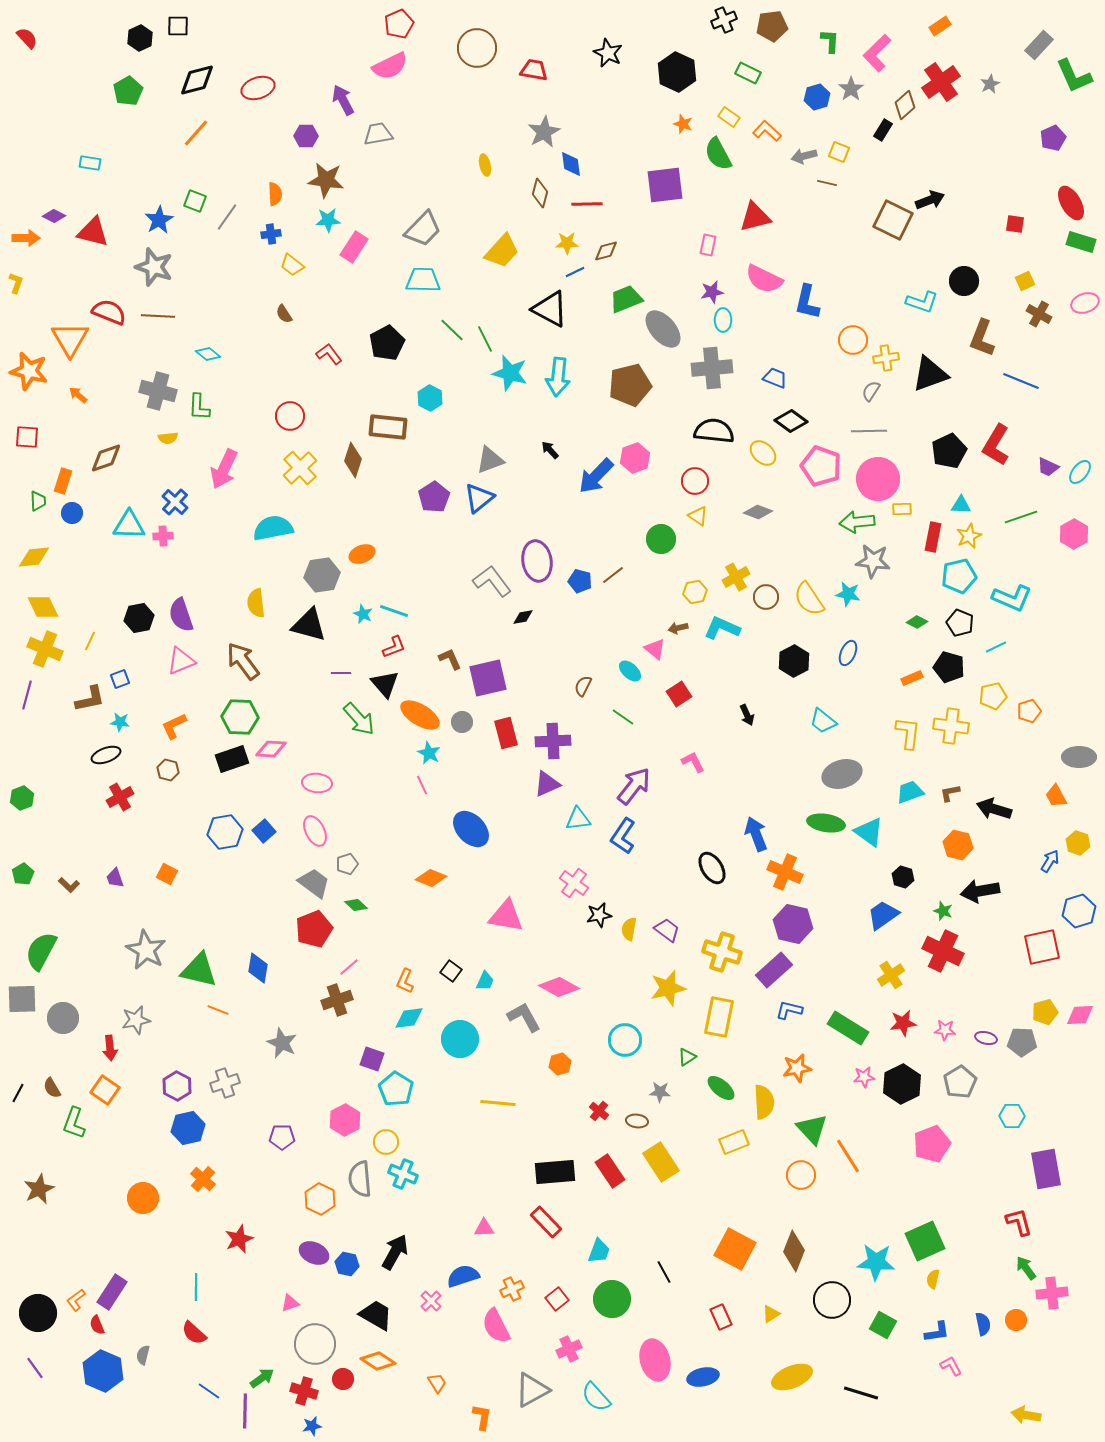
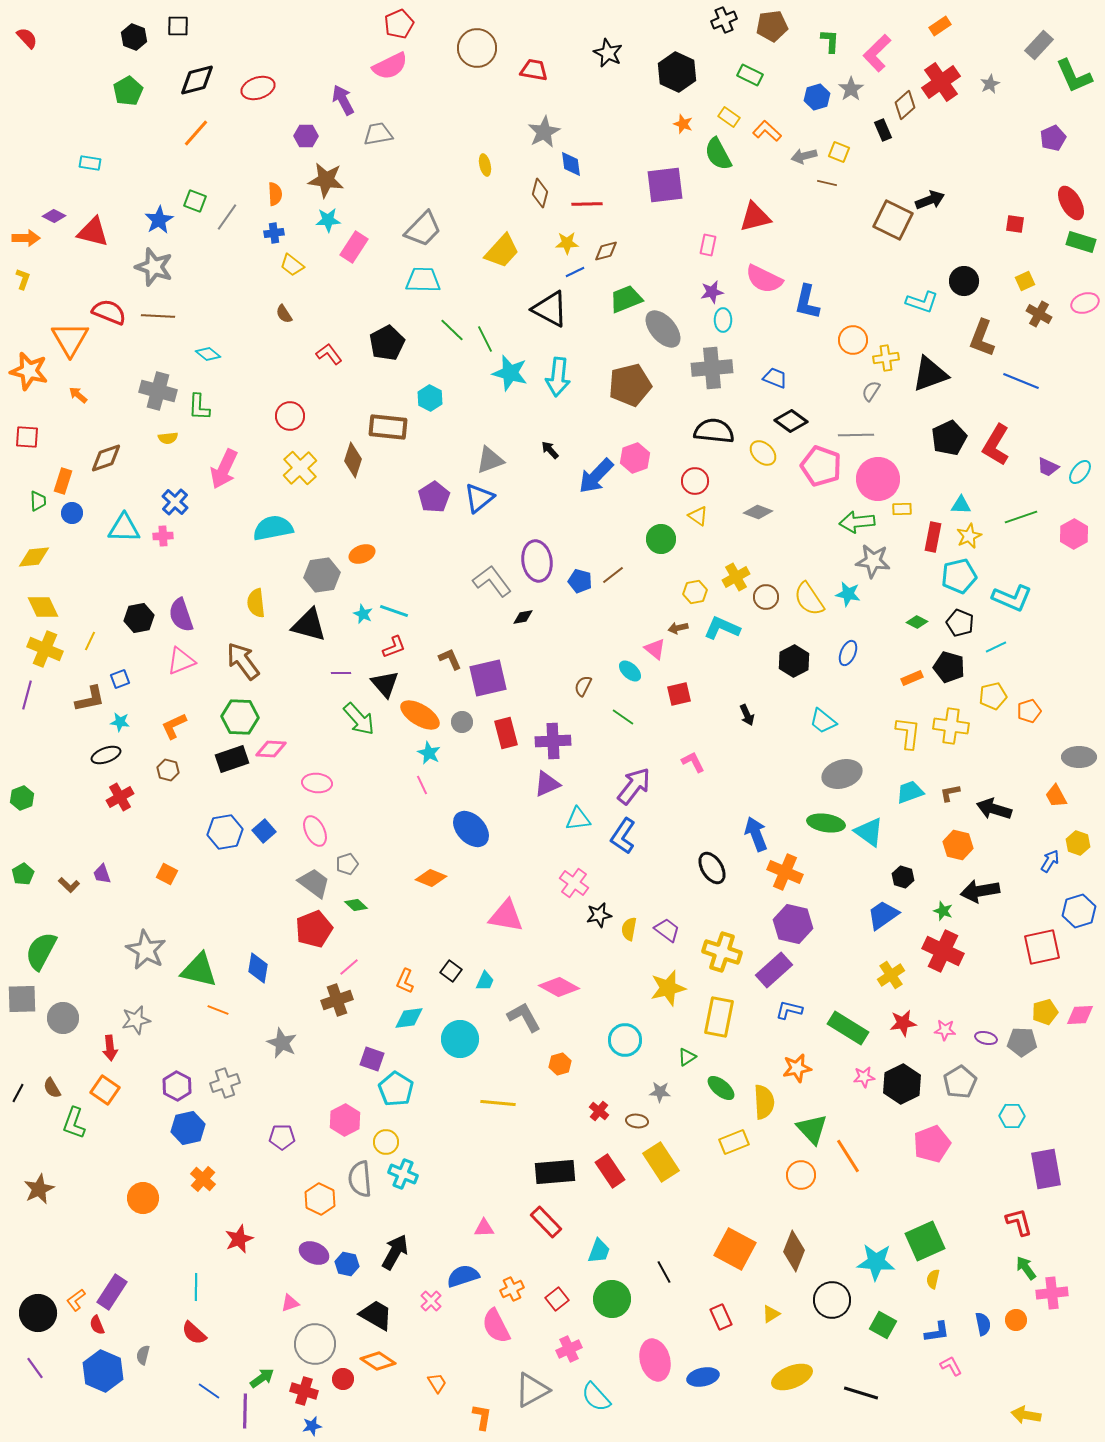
black hexagon at (140, 38): moved 6 px left, 1 px up; rotated 15 degrees counterclockwise
green rectangle at (748, 73): moved 2 px right, 2 px down
black rectangle at (883, 130): rotated 55 degrees counterclockwise
blue cross at (271, 234): moved 3 px right, 1 px up
yellow L-shape at (16, 283): moved 7 px right, 4 px up
gray line at (869, 431): moved 13 px left, 4 px down
black pentagon at (949, 451): moved 13 px up
cyan triangle at (129, 525): moved 5 px left, 3 px down
red square at (679, 694): rotated 20 degrees clockwise
purple trapezoid at (115, 878): moved 13 px left, 4 px up
